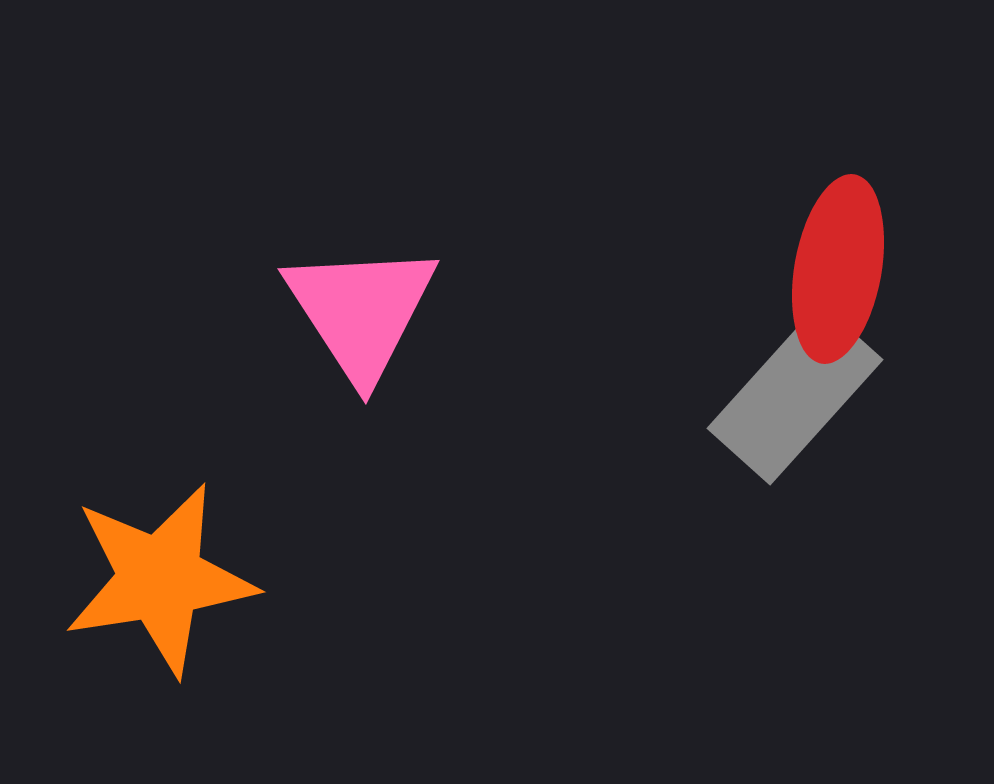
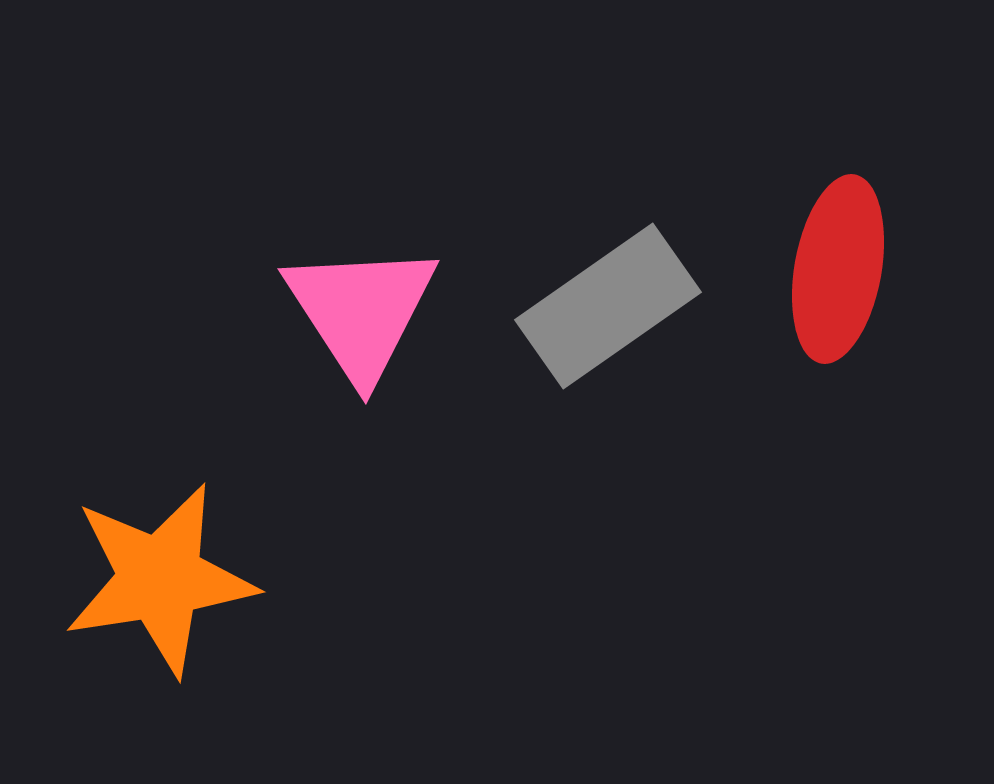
gray rectangle: moved 187 px left, 88 px up; rotated 13 degrees clockwise
